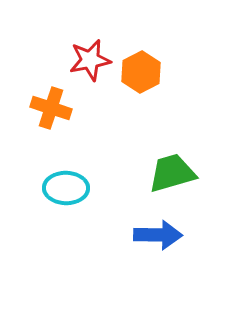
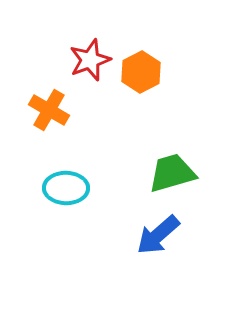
red star: rotated 9 degrees counterclockwise
orange cross: moved 2 px left, 2 px down; rotated 12 degrees clockwise
blue arrow: rotated 138 degrees clockwise
